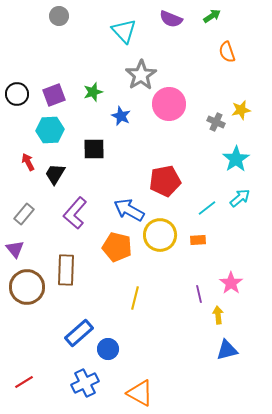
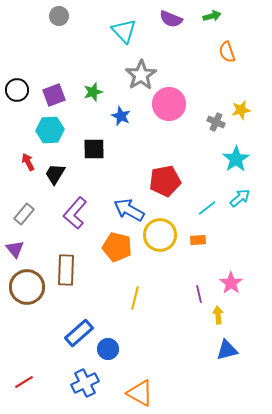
green arrow: rotated 18 degrees clockwise
black circle: moved 4 px up
